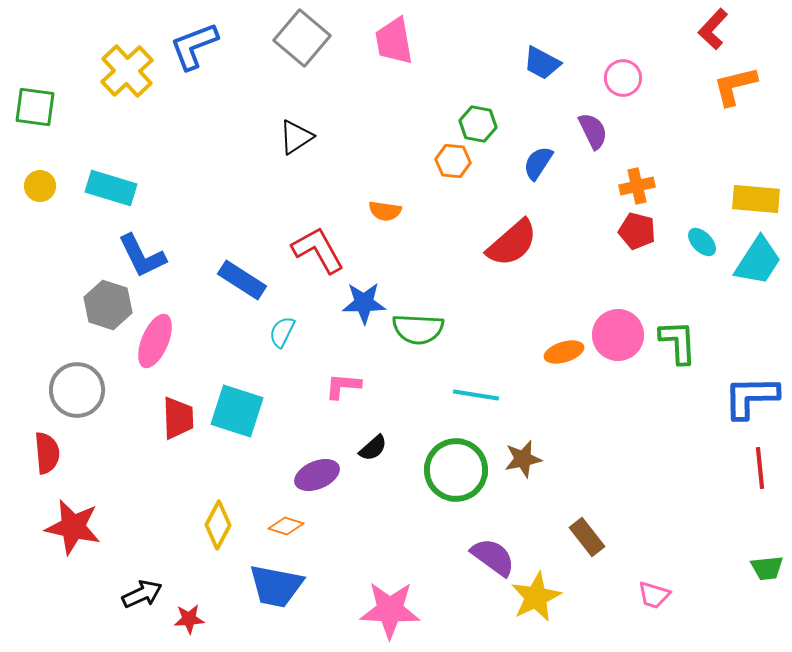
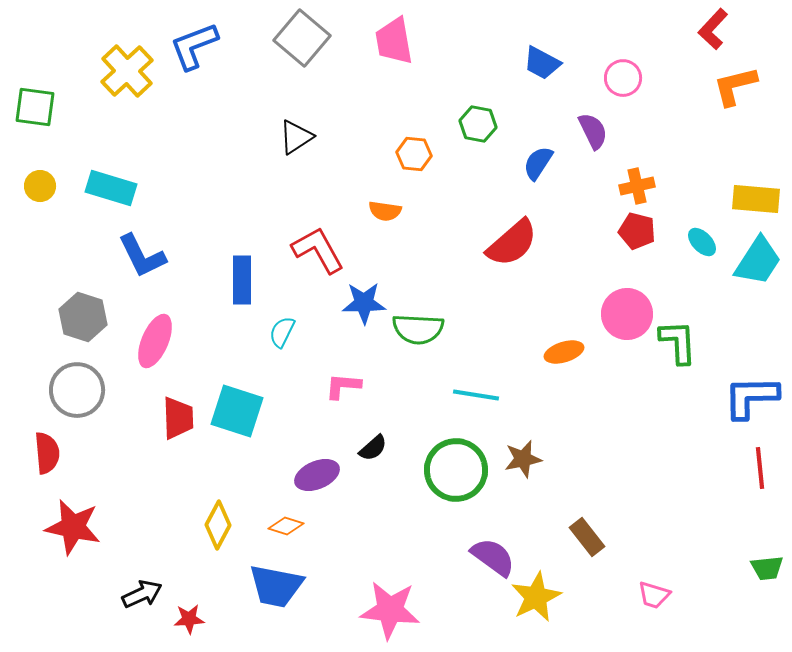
orange hexagon at (453, 161): moved 39 px left, 7 px up
blue rectangle at (242, 280): rotated 57 degrees clockwise
gray hexagon at (108, 305): moved 25 px left, 12 px down
pink circle at (618, 335): moved 9 px right, 21 px up
pink star at (390, 610): rotated 4 degrees clockwise
